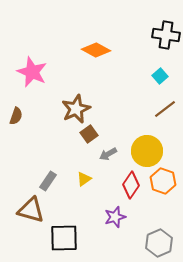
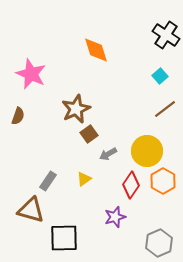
black cross: rotated 24 degrees clockwise
orange diamond: rotated 44 degrees clockwise
pink star: moved 1 px left, 2 px down
brown semicircle: moved 2 px right
orange hexagon: rotated 10 degrees clockwise
